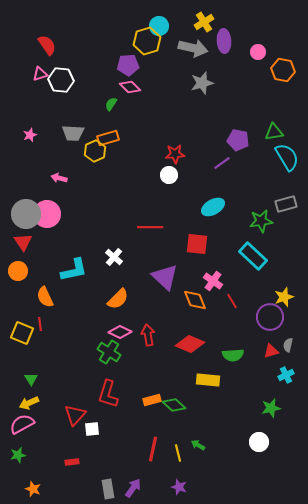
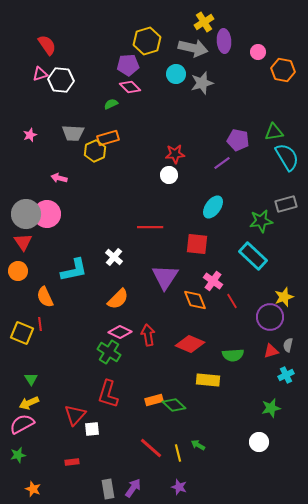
cyan circle at (159, 26): moved 17 px right, 48 px down
green semicircle at (111, 104): rotated 32 degrees clockwise
cyan ellipse at (213, 207): rotated 25 degrees counterclockwise
purple triangle at (165, 277): rotated 20 degrees clockwise
orange rectangle at (152, 400): moved 2 px right
red line at (153, 449): moved 2 px left, 1 px up; rotated 60 degrees counterclockwise
